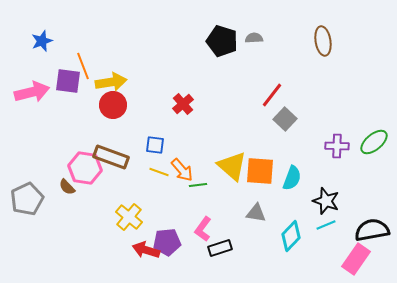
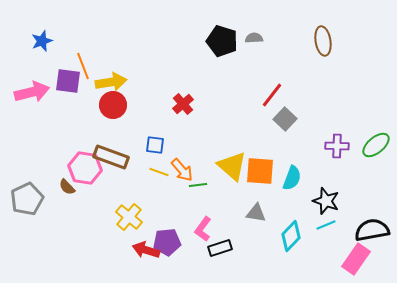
green ellipse: moved 2 px right, 3 px down
